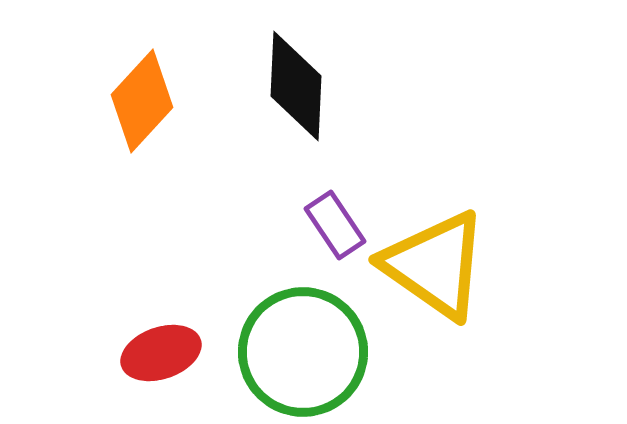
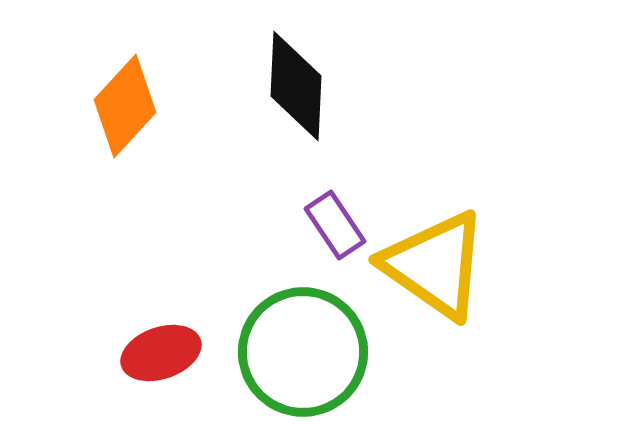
orange diamond: moved 17 px left, 5 px down
